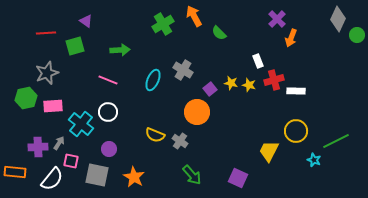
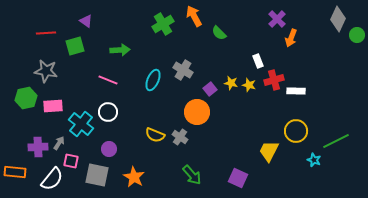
gray star at (47, 73): moved 1 px left, 2 px up; rotated 30 degrees clockwise
gray cross at (180, 141): moved 4 px up
